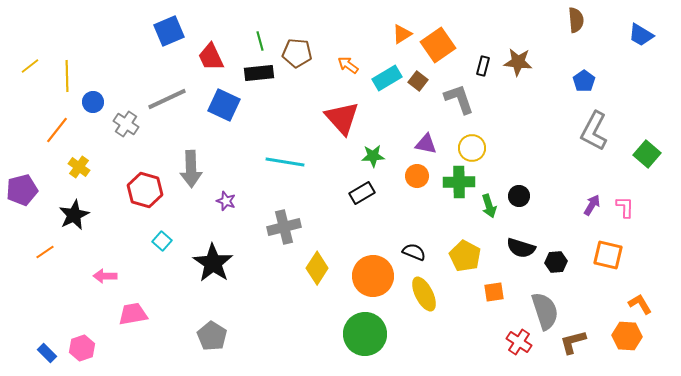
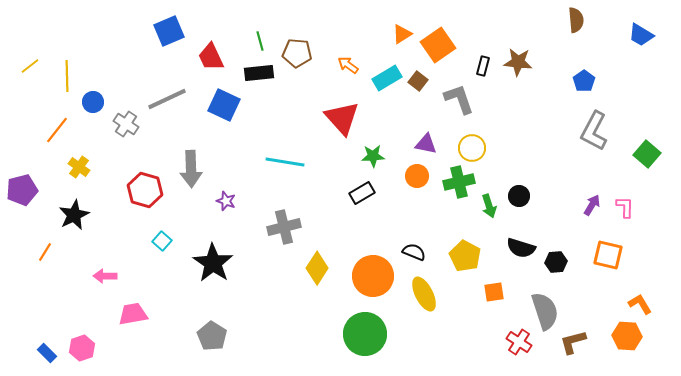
green cross at (459, 182): rotated 12 degrees counterclockwise
orange line at (45, 252): rotated 24 degrees counterclockwise
